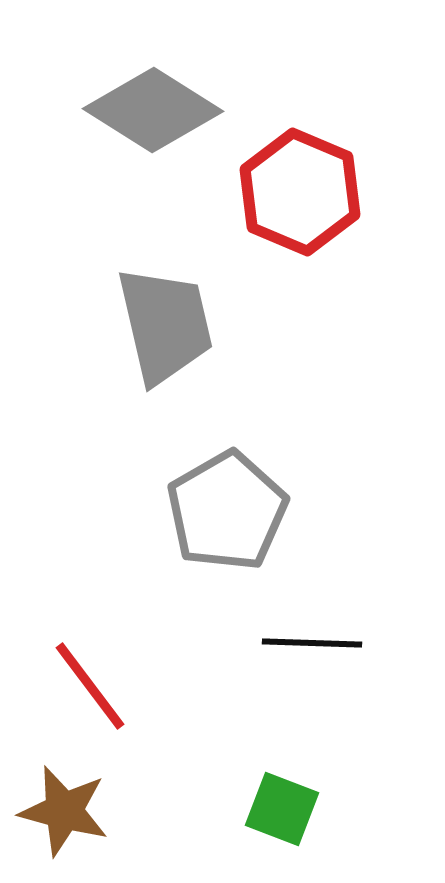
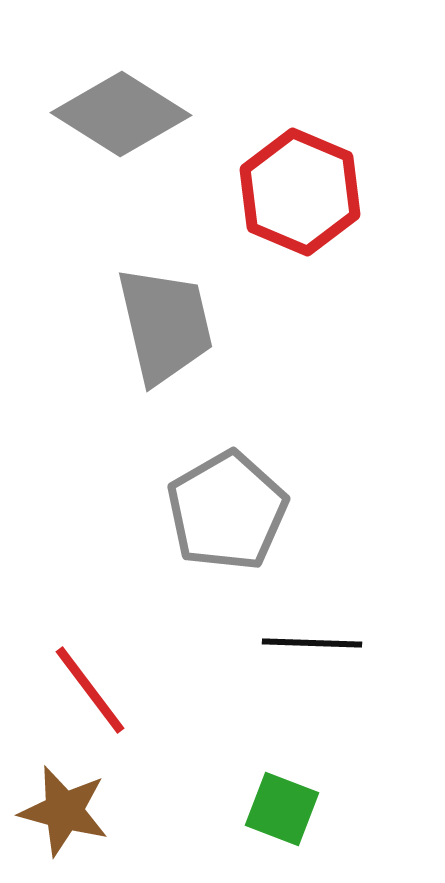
gray diamond: moved 32 px left, 4 px down
red line: moved 4 px down
